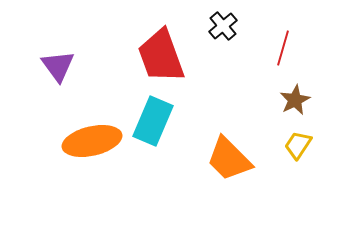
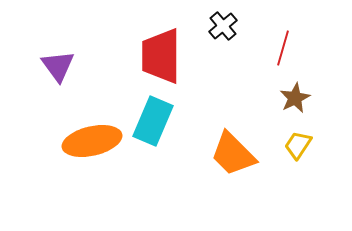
red trapezoid: rotated 20 degrees clockwise
brown star: moved 2 px up
orange trapezoid: moved 4 px right, 5 px up
